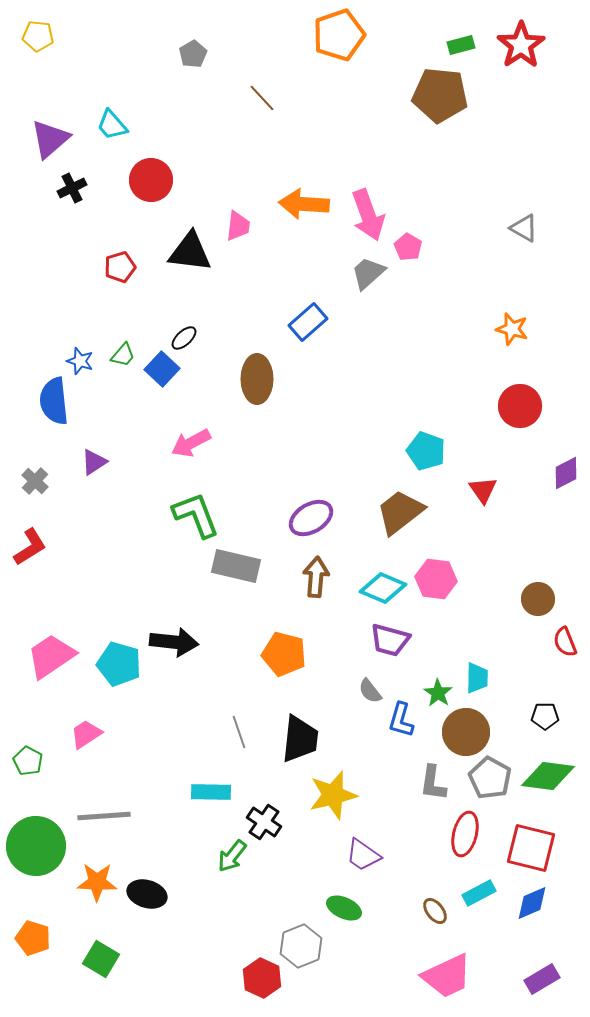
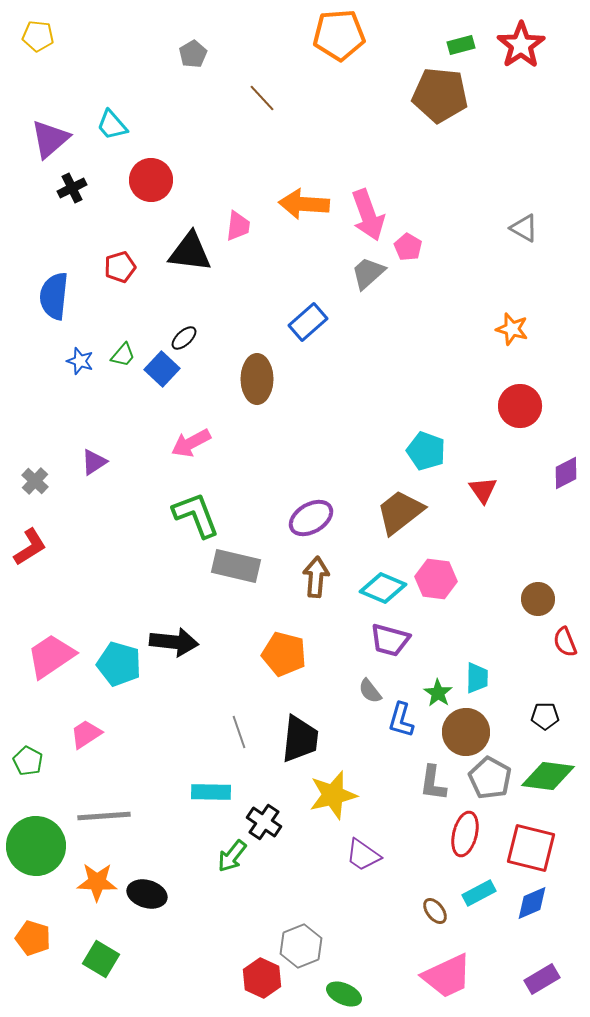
orange pentagon at (339, 35): rotated 15 degrees clockwise
blue semicircle at (54, 401): moved 105 px up; rotated 12 degrees clockwise
green ellipse at (344, 908): moved 86 px down
